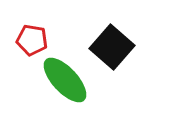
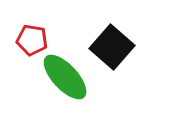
green ellipse: moved 3 px up
